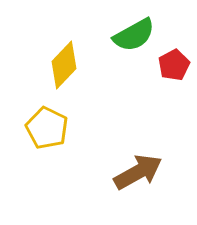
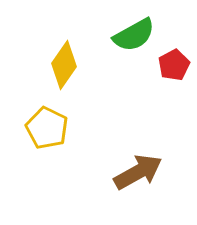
yellow diamond: rotated 9 degrees counterclockwise
